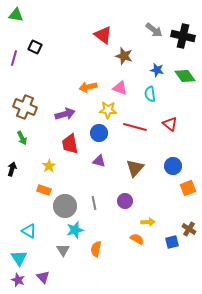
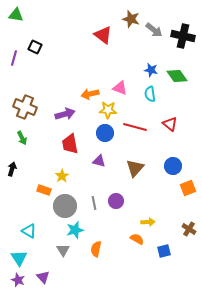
brown star at (124, 56): moved 7 px right, 37 px up
blue star at (157, 70): moved 6 px left
green diamond at (185, 76): moved 8 px left
orange arrow at (88, 87): moved 2 px right, 7 px down
blue circle at (99, 133): moved 6 px right
yellow star at (49, 166): moved 13 px right, 10 px down
purple circle at (125, 201): moved 9 px left
blue square at (172, 242): moved 8 px left, 9 px down
